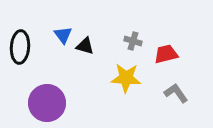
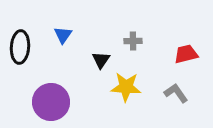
blue triangle: rotated 12 degrees clockwise
gray cross: rotated 18 degrees counterclockwise
black triangle: moved 16 px right, 14 px down; rotated 48 degrees clockwise
red trapezoid: moved 20 px right
yellow star: moved 9 px down
purple circle: moved 4 px right, 1 px up
